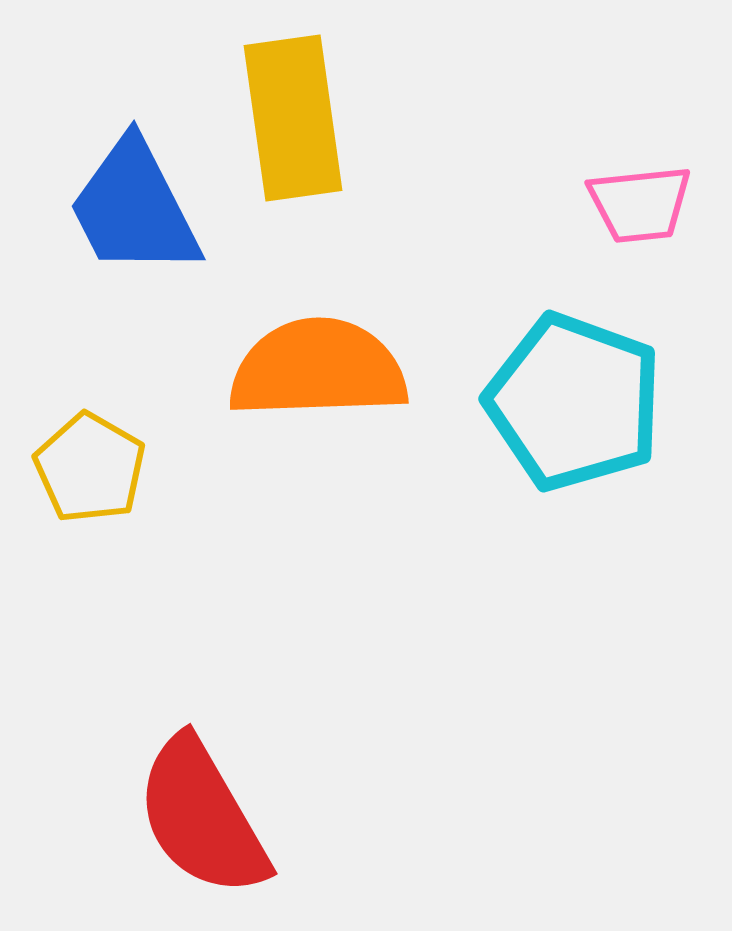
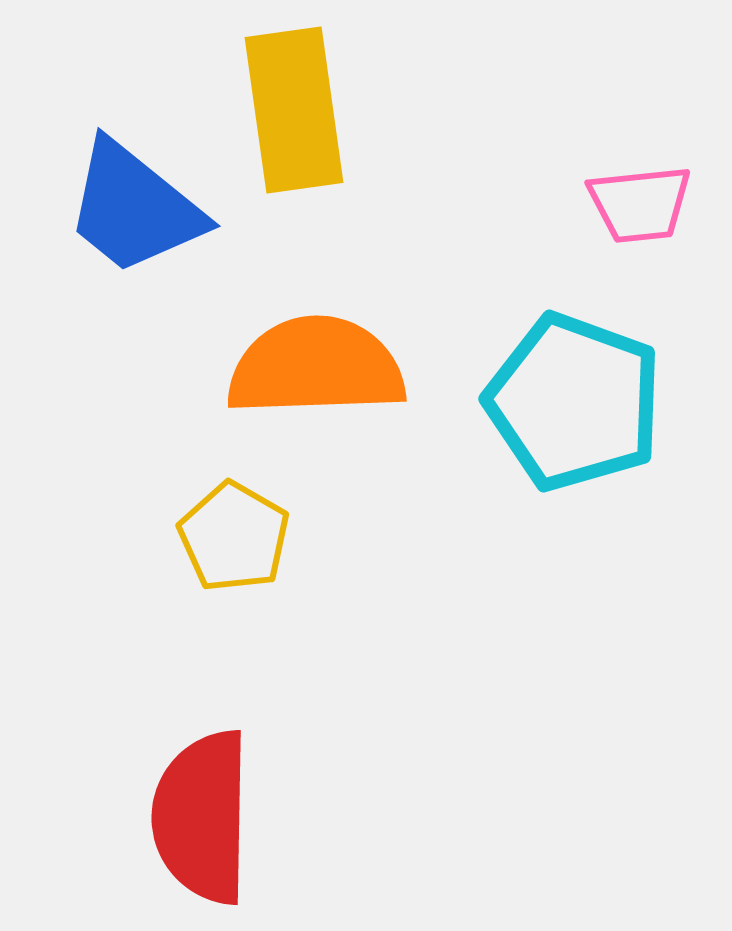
yellow rectangle: moved 1 px right, 8 px up
blue trapezoid: rotated 24 degrees counterclockwise
orange semicircle: moved 2 px left, 2 px up
yellow pentagon: moved 144 px right, 69 px down
red semicircle: rotated 31 degrees clockwise
